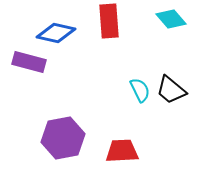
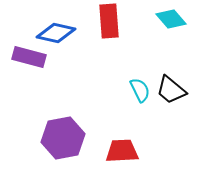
purple rectangle: moved 5 px up
